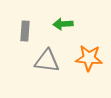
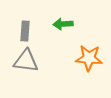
gray triangle: moved 21 px left
